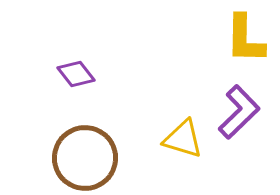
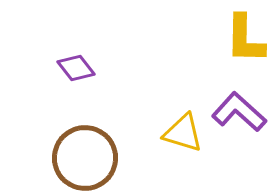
purple diamond: moved 6 px up
purple L-shape: rotated 94 degrees counterclockwise
yellow triangle: moved 6 px up
